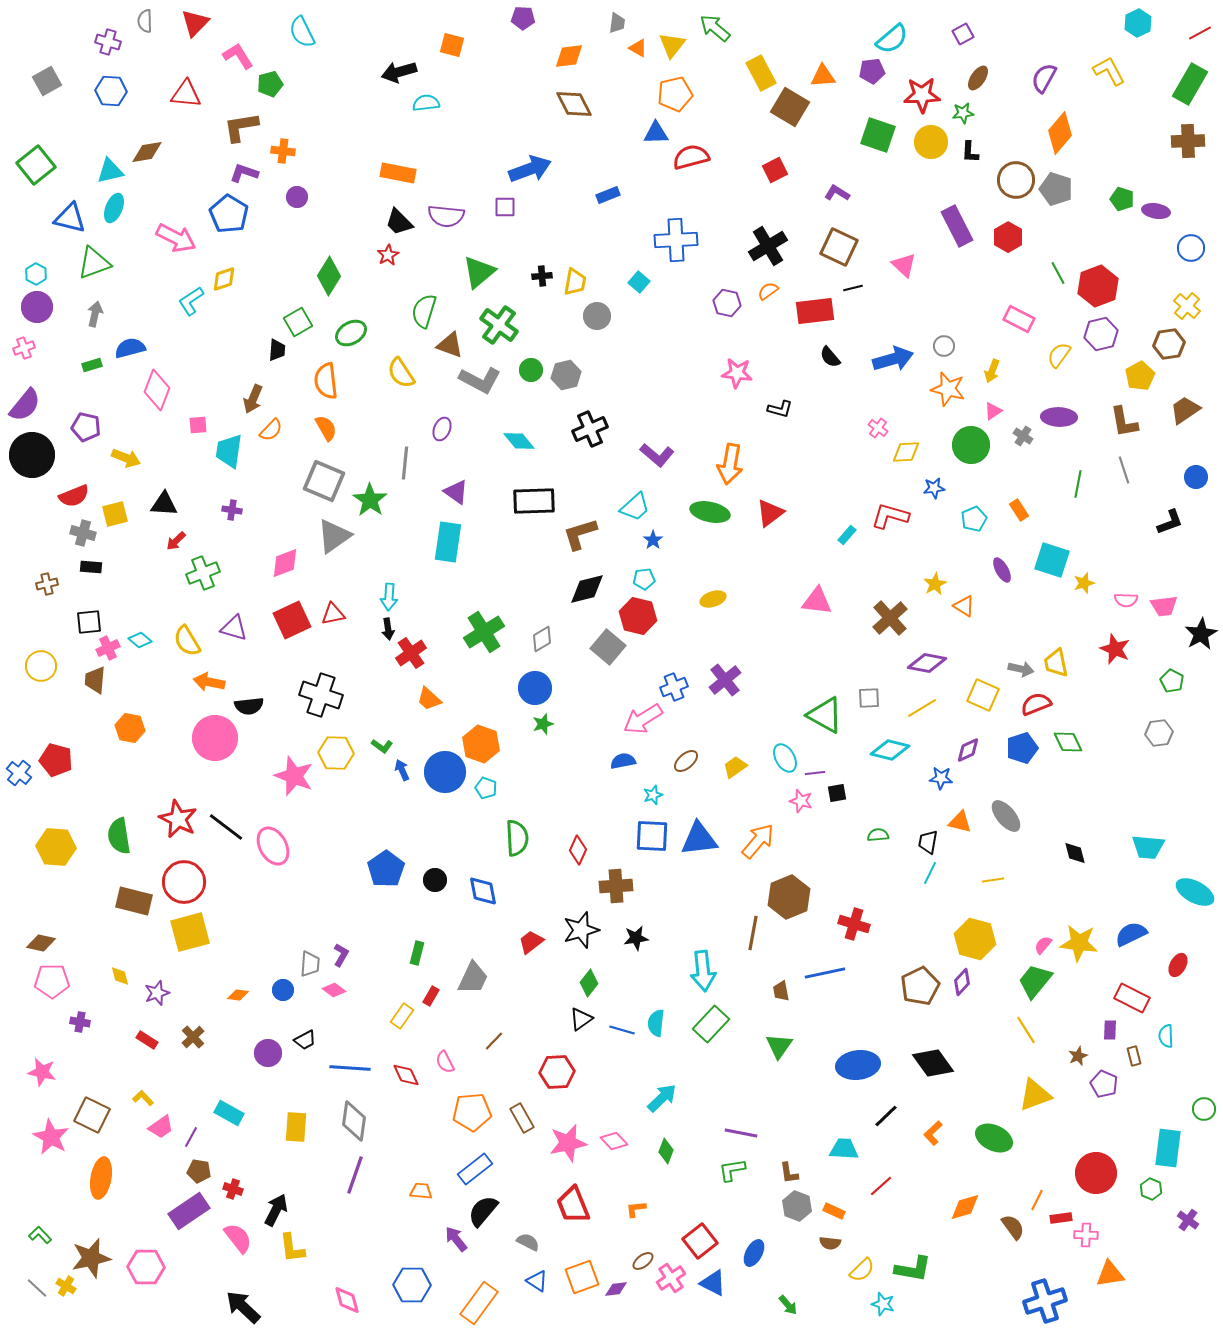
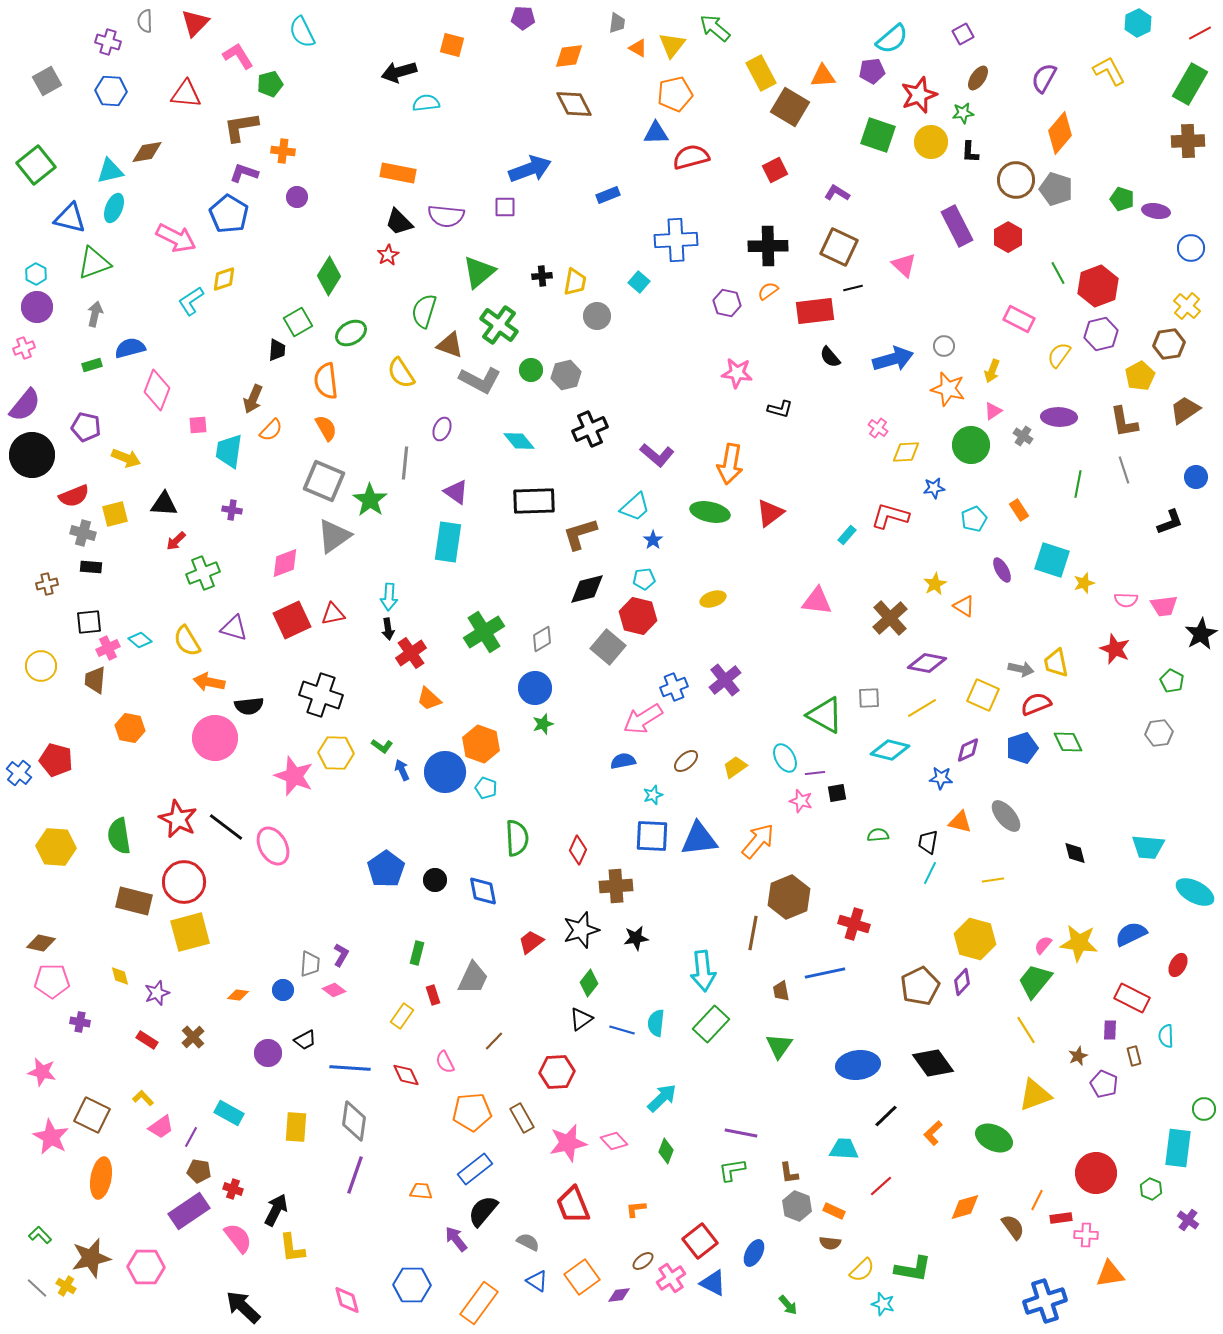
red star at (922, 95): moved 3 px left; rotated 18 degrees counterclockwise
black cross at (768, 246): rotated 30 degrees clockwise
red rectangle at (431, 996): moved 2 px right, 1 px up; rotated 48 degrees counterclockwise
cyan rectangle at (1168, 1148): moved 10 px right
orange square at (582, 1277): rotated 16 degrees counterclockwise
purple diamond at (616, 1289): moved 3 px right, 6 px down
